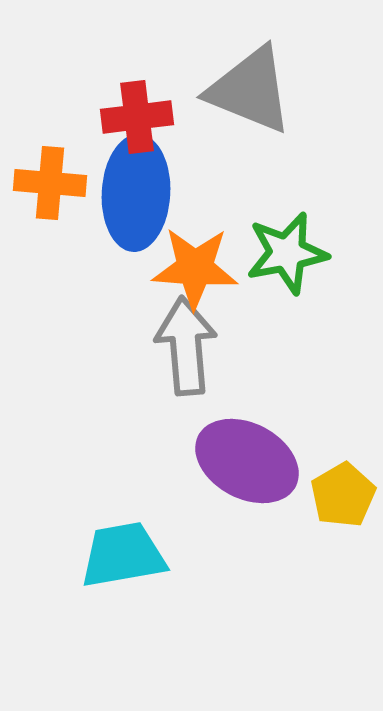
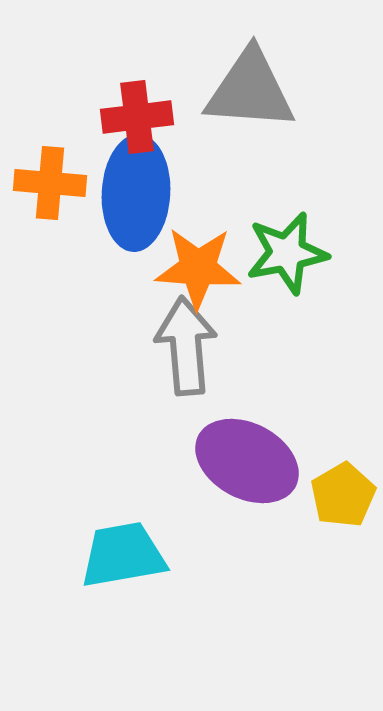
gray triangle: rotated 18 degrees counterclockwise
orange star: moved 3 px right
